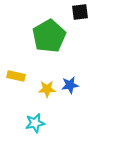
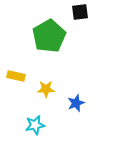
blue star: moved 6 px right, 18 px down; rotated 12 degrees counterclockwise
yellow star: moved 1 px left
cyan star: moved 2 px down
